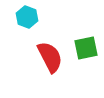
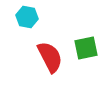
cyan hexagon: rotated 10 degrees counterclockwise
